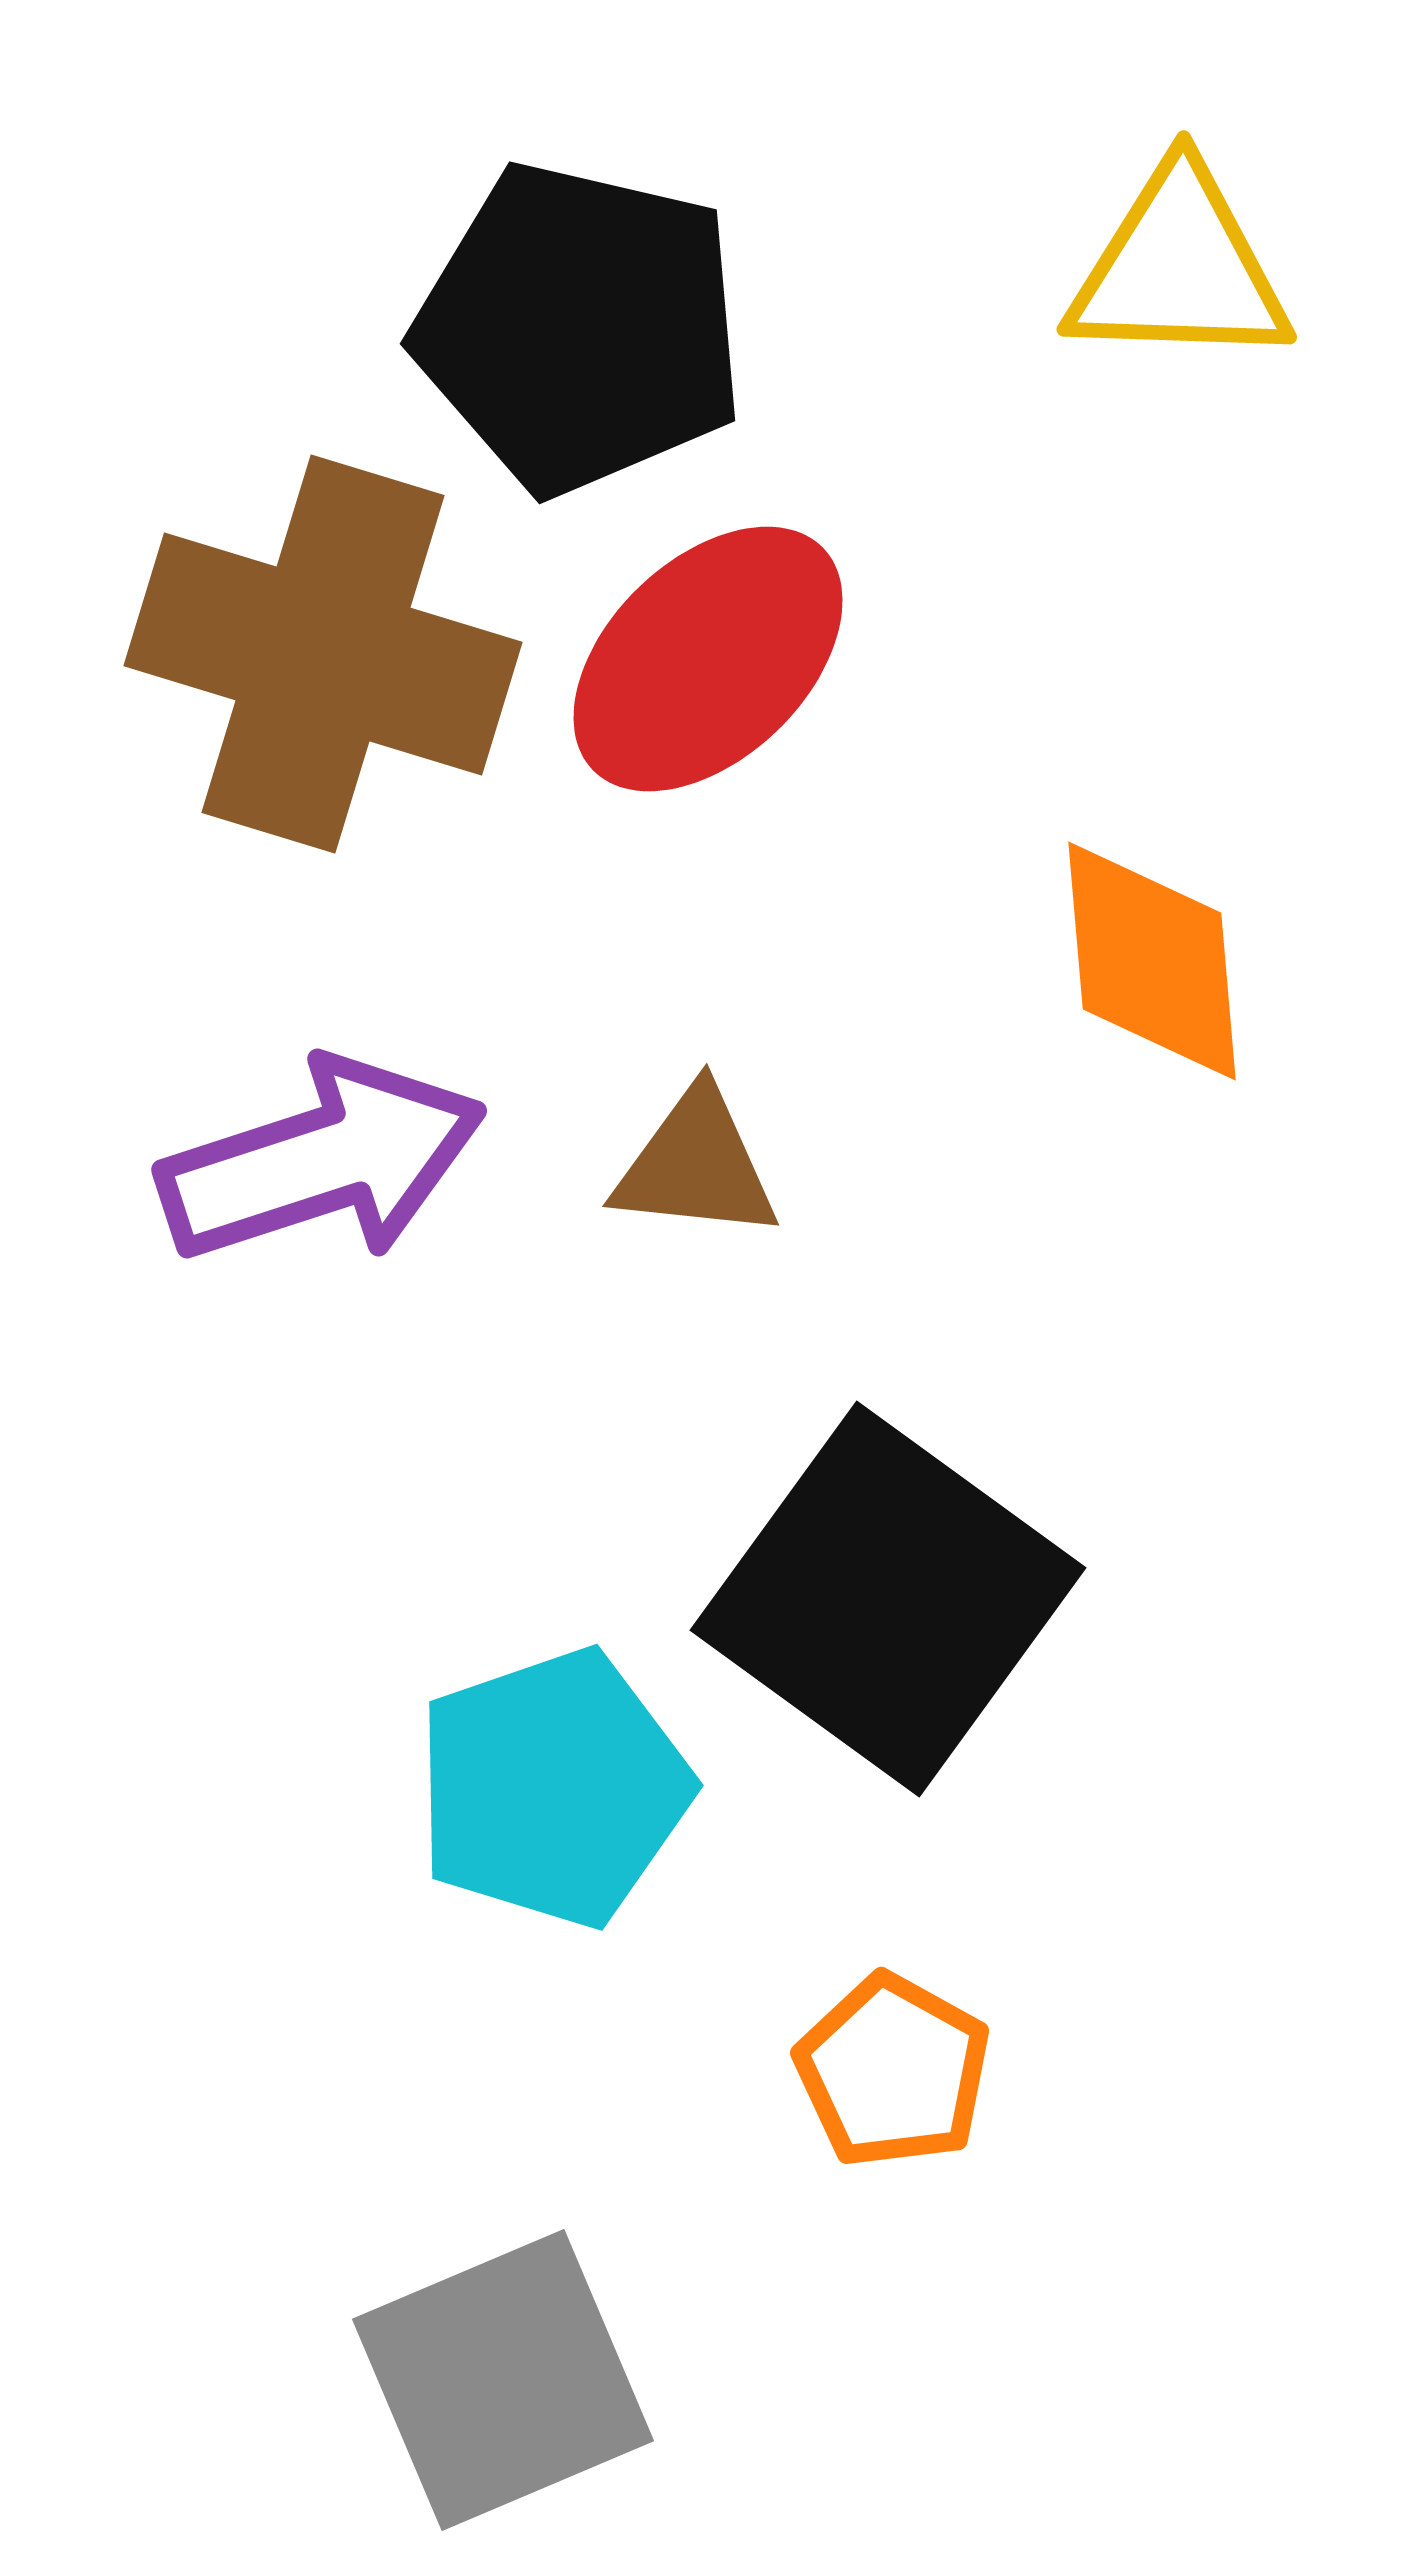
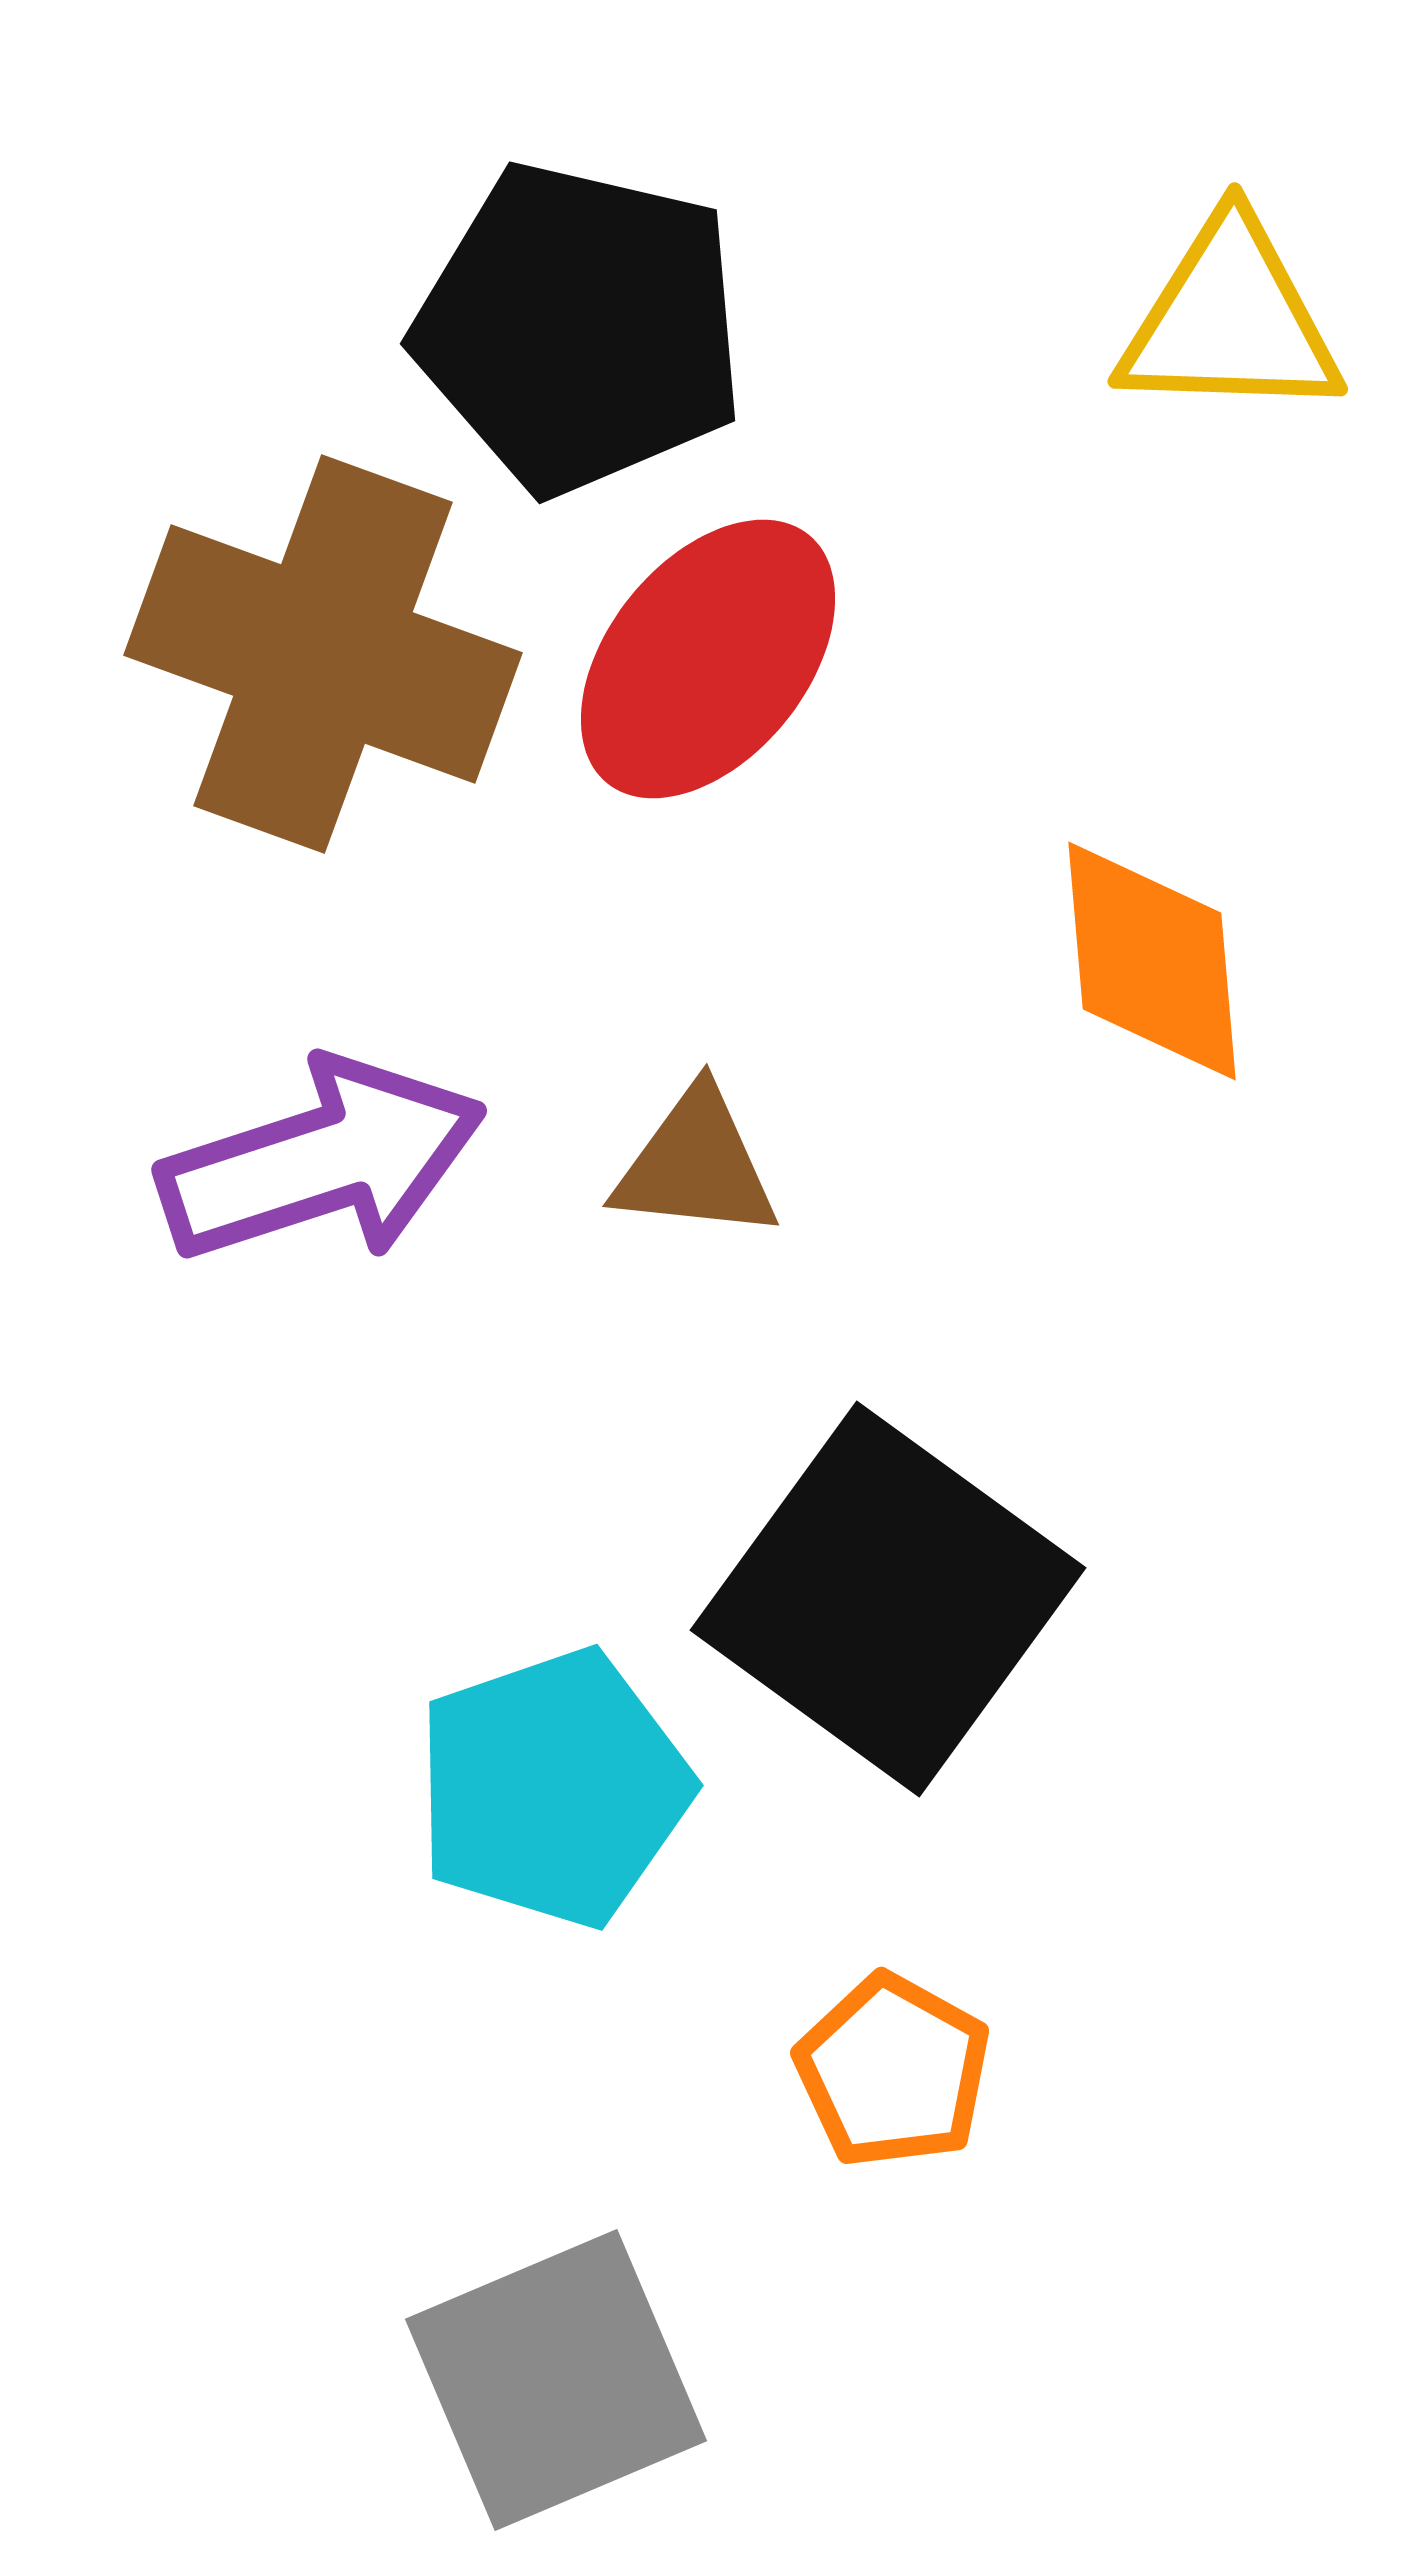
yellow triangle: moved 51 px right, 52 px down
brown cross: rotated 3 degrees clockwise
red ellipse: rotated 7 degrees counterclockwise
gray square: moved 53 px right
